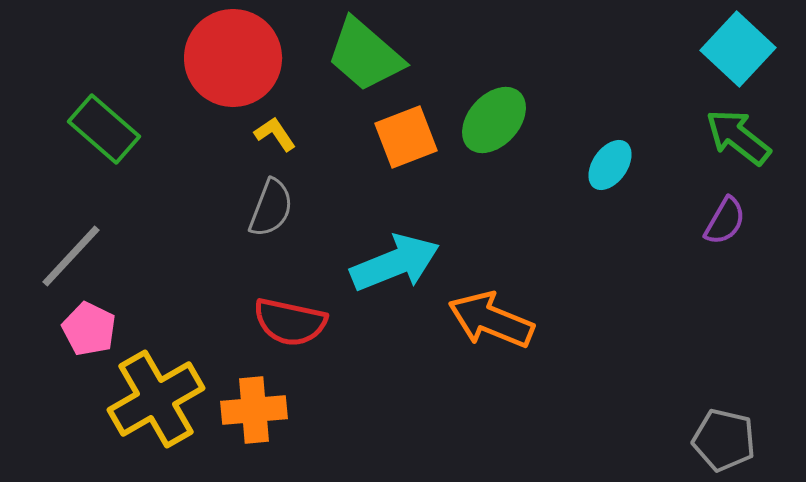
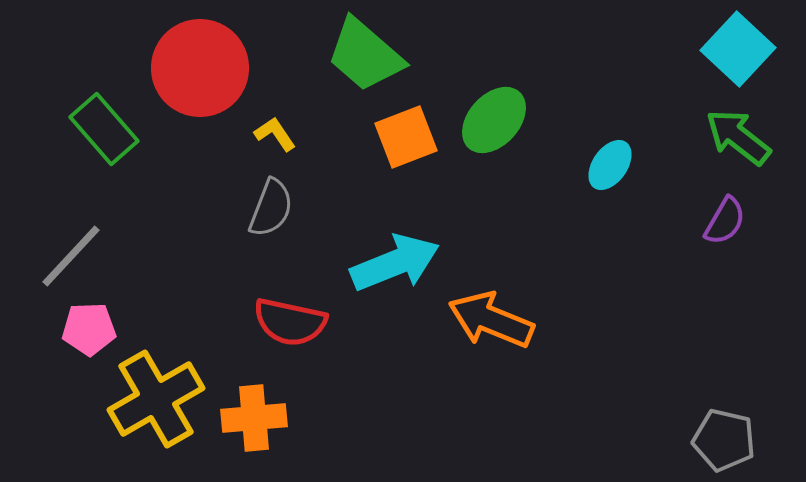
red circle: moved 33 px left, 10 px down
green rectangle: rotated 8 degrees clockwise
pink pentagon: rotated 28 degrees counterclockwise
orange cross: moved 8 px down
